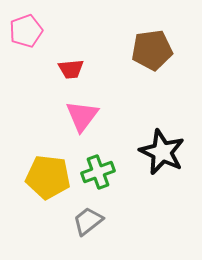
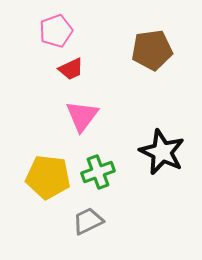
pink pentagon: moved 30 px right
red trapezoid: rotated 20 degrees counterclockwise
gray trapezoid: rotated 12 degrees clockwise
